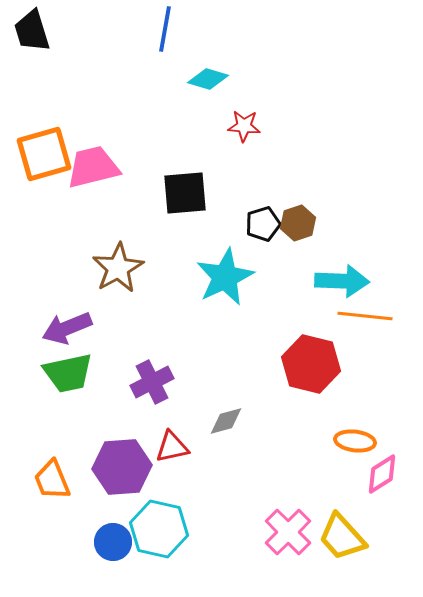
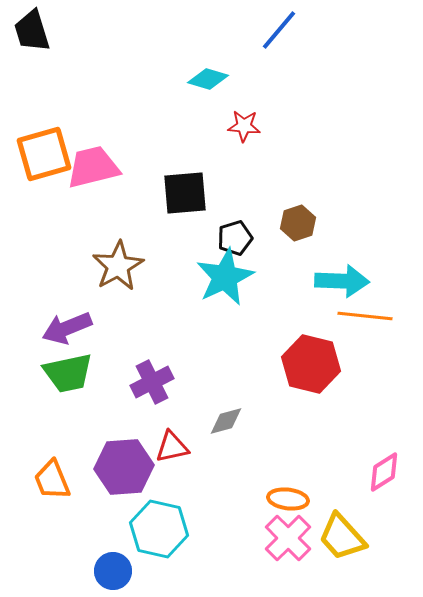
blue line: moved 114 px right, 1 px down; rotated 30 degrees clockwise
black pentagon: moved 28 px left, 14 px down
brown star: moved 2 px up
orange ellipse: moved 67 px left, 58 px down
purple hexagon: moved 2 px right
pink diamond: moved 2 px right, 2 px up
pink cross: moved 6 px down
blue circle: moved 29 px down
